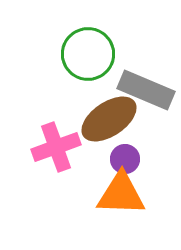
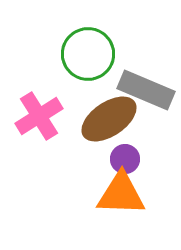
pink cross: moved 17 px left, 31 px up; rotated 12 degrees counterclockwise
